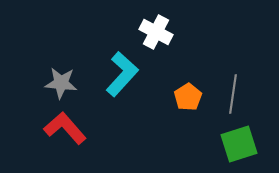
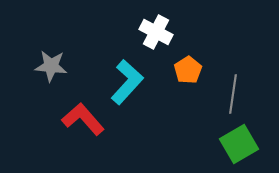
cyan L-shape: moved 5 px right, 8 px down
gray star: moved 10 px left, 17 px up
orange pentagon: moved 27 px up
red L-shape: moved 18 px right, 9 px up
green square: rotated 12 degrees counterclockwise
